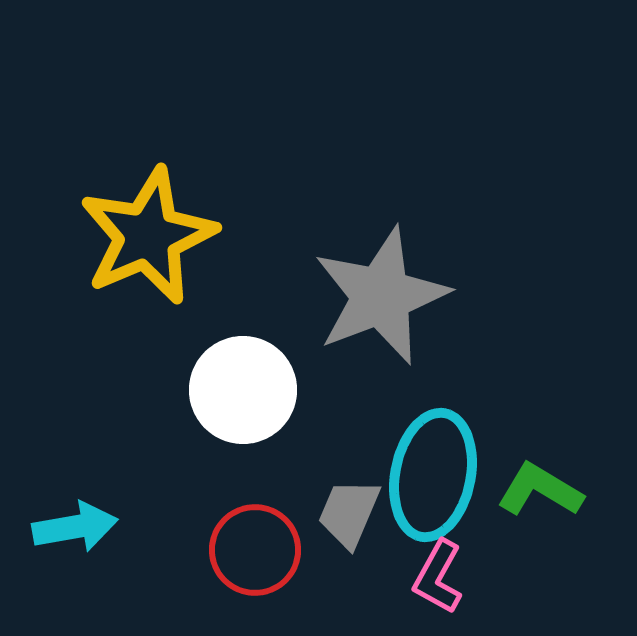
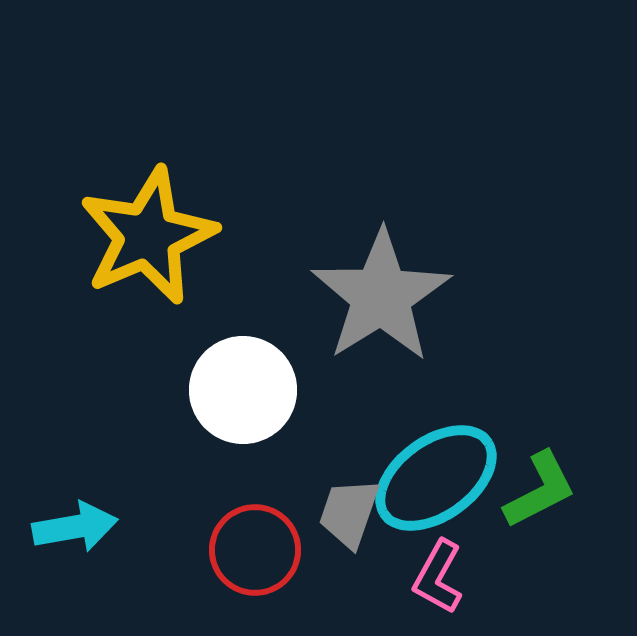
gray star: rotated 11 degrees counterclockwise
cyan ellipse: moved 3 px right, 3 px down; rotated 43 degrees clockwise
green L-shape: rotated 122 degrees clockwise
gray trapezoid: rotated 4 degrees counterclockwise
